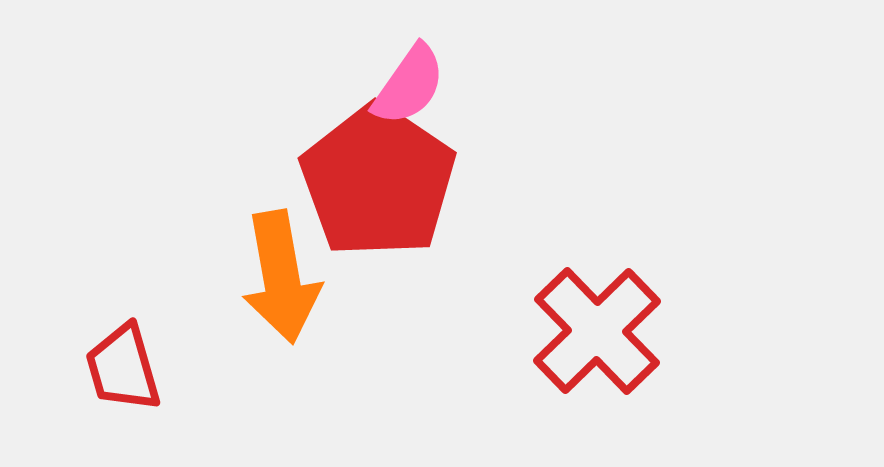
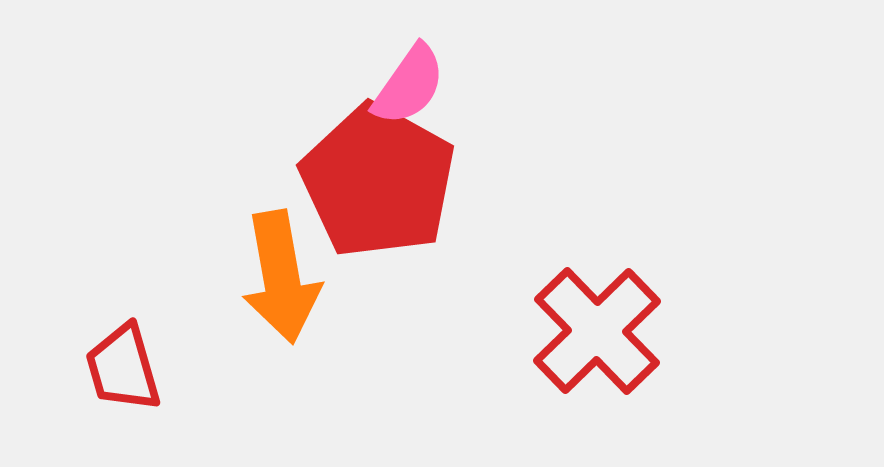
red pentagon: rotated 5 degrees counterclockwise
